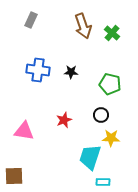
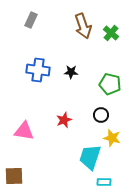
green cross: moved 1 px left
yellow star: moved 1 px right; rotated 12 degrees clockwise
cyan rectangle: moved 1 px right
